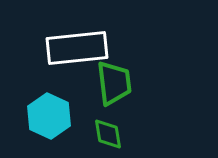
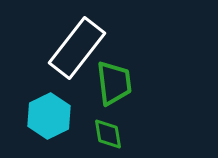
white rectangle: rotated 46 degrees counterclockwise
cyan hexagon: rotated 9 degrees clockwise
